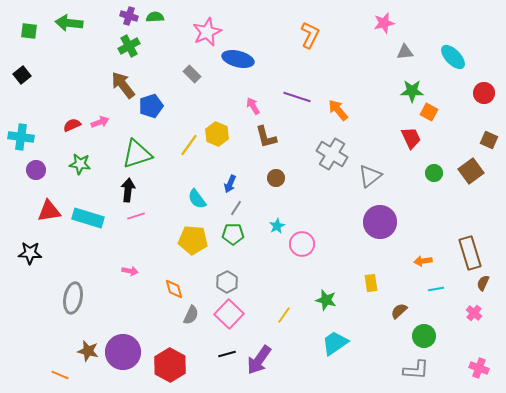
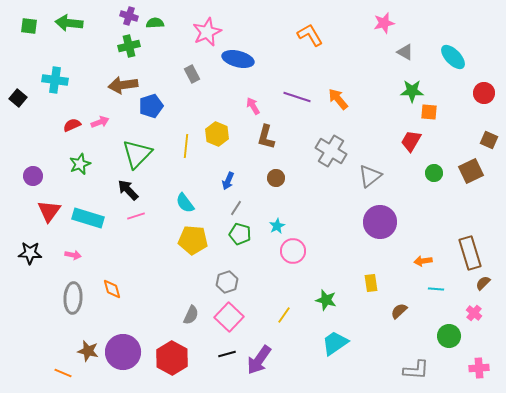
green semicircle at (155, 17): moved 6 px down
green square at (29, 31): moved 5 px up
orange L-shape at (310, 35): rotated 56 degrees counterclockwise
green cross at (129, 46): rotated 15 degrees clockwise
gray triangle at (405, 52): rotated 36 degrees clockwise
gray rectangle at (192, 74): rotated 18 degrees clockwise
black square at (22, 75): moved 4 px left, 23 px down; rotated 12 degrees counterclockwise
brown arrow at (123, 85): rotated 60 degrees counterclockwise
orange arrow at (338, 110): moved 11 px up
orange square at (429, 112): rotated 24 degrees counterclockwise
cyan cross at (21, 137): moved 34 px right, 57 px up
brown L-shape at (266, 137): rotated 30 degrees clockwise
red trapezoid at (411, 138): moved 3 px down; rotated 125 degrees counterclockwise
yellow line at (189, 145): moved 3 px left, 1 px down; rotated 30 degrees counterclockwise
green triangle at (137, 154): rotated 28 degrees counterclockwise
gray cross at (332, 154): moved 1 px left, 3 px up
green star at (80, 164): rotated 30 degrees counterclockwise
purple circle at (36, 170): moved 3 px left, 6 px down
brown square at (471, 171): rotated 10 degrees clockwise
blue arrow at (230, 184): moved 2 px left, 3 px up
black arrow at (128, 190): rotated 50 degrees counterclockwise
cyan semicircle at (197, 199): moved 12 px left, 4 px down
red triangle at (49, 211): rotated 45 degrees counterclockwise
green pentagon at (233, 234): moved 7 px right; rotated 15 degrees clockwise
pink circle at (302, 244): moved 9 px left, 7 px down
pink arrow at (130, 271): moved 57 px left, 16 px up
gray hexagon at (227, 282): rotated 10 degrees clockwise
brown semicircle at (483, 283): rotated 21 degrees clockwise
orange diamond at (174, 289): moved 62 px left
cyan line at (436, 289): rotated 14 degrees clockwise
gray ellipse at (73, 298): rotated 8 degrees counterclockwise
pink square at (229, 314): moved 3 px down
green circle at (424, 336): moved 25 px right
red hexagon at (170, 365): moved 2 px right, 7 px up
pink cross at (479, 368): rotated 24 degrees counterclockwise
orange line at (60, 375): moved 3 px right, 2 px up
